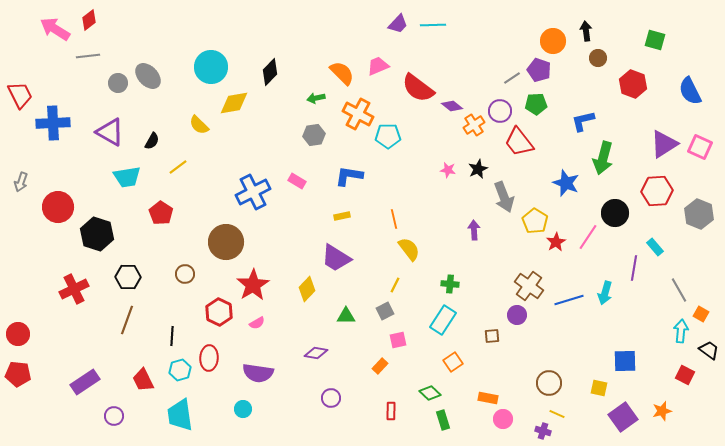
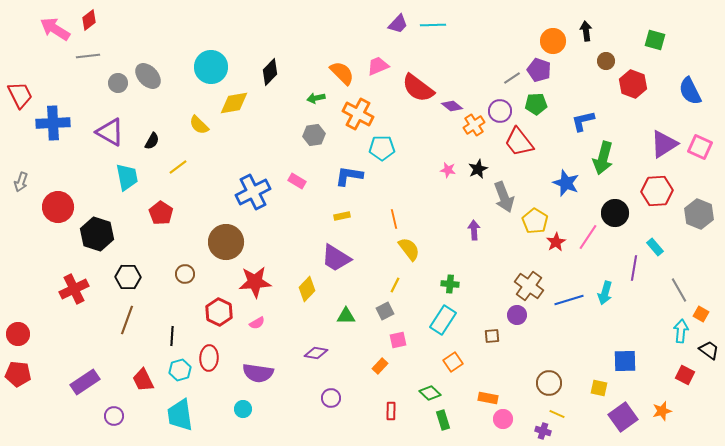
brown circle at (598, 58): moved 8 px right, 3 px down
cyan pentagon at (388, 136): moved 6 px left, 12 px down
cyan trapezoid at (127, 177): rotated 92 degrees counterclockwise
red star at (253, 285): moved 2 px right, 3 px up; rotated 28 degrees clockwise
